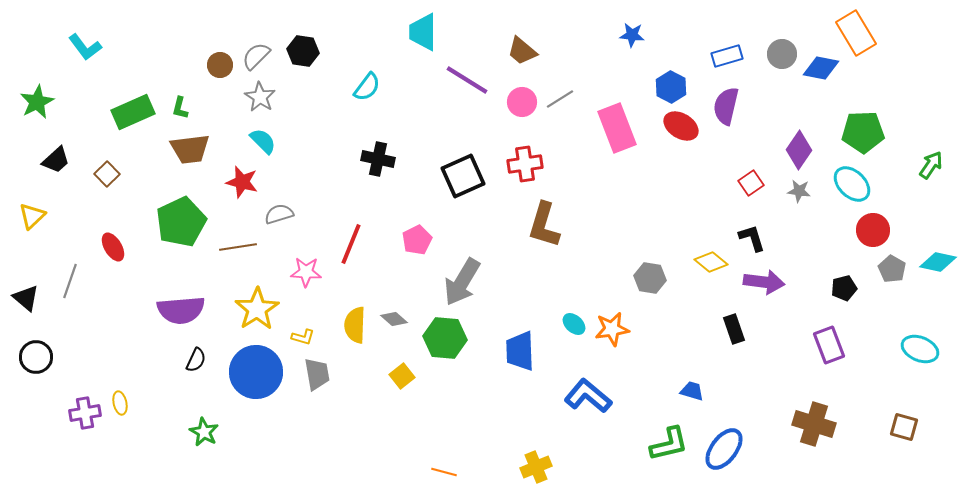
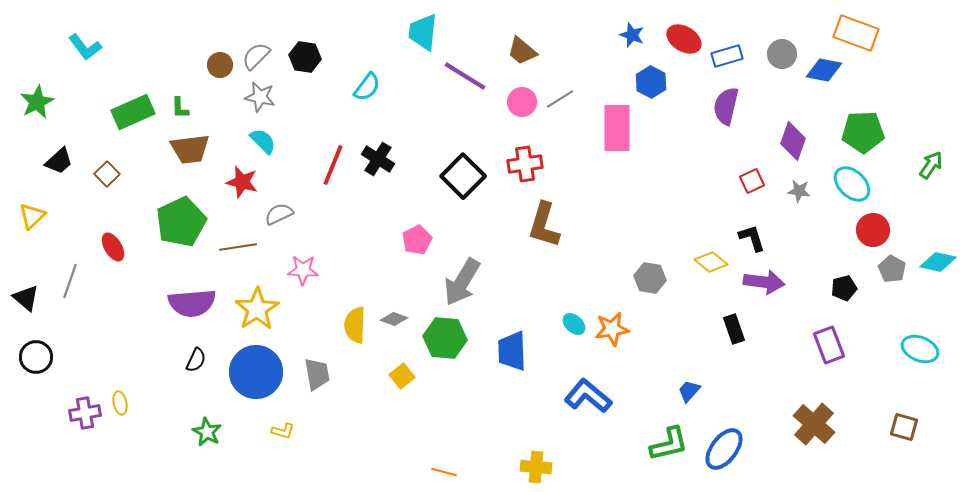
cyan trapezoid at (423, 32): rotated 6 degrees clockwise
orange rectangle at (856, 33): rotated 39 degrees counterclockwise
blue star at (632, 35): rotated 15 degrees clockwise
black hexagon at (303, 51): moved 2 px right, 6 px down
blue diamond at (821, 68): moved 3 px right, 2 px down
purple line at (467, 80): moved 2 px left, 4 px up
blue hexagon at (671, 87): moved 20 px left, 5 px up
gray star at (260, 97): rotated 20 degrees counterclockwise
green L-shape at (180, 108): rotated 15 degrees counterclockwise
red ellipse at (681, 126): moved 3 px right, 87 px up
pink rectangle at (617, 128): rotated 21 degrees clockwise
purple diamond at (799, 150): moved 6 px left, 9 px up; rotated 15 degrees counterclockwise
black cross at (378, 159): rotated 20 degrees clockwise
black trapezoid at (56, 160): moved 3 px right, 1 px down
black square at (463, 176): rotated 21 degrees counterclockwise
red square at (751, 183): moved 1 px right, 2 px up; rotated 10 degrees clockwise
gray semicircle at (279, 214): rotated 8 degrees counterclockwise
red line at (351, 244): moved 18 px left, 79 px up
pink star at (306, 272): moved 3 px left, 2 px up
purple semicircle at (181, 310): moved 11 px right, 7 px up
gray diamond at (394, 319): rotated 20 degrees counterclockwise
yellow L-shape at (303, 337): moved 20 px left, 94 px down
blue trapezoid at (520, 351): moved 8 px left
blue trapezoid at (692, 391): moved 3 px left; rotated 65 degrees counterclockwise
brown cross at (814, 424): rotated 24 degrees clockwise
green star at (204, 432): moved 3 px right
yellow cross at (536, 467): rotated 28 degrees clockwise
